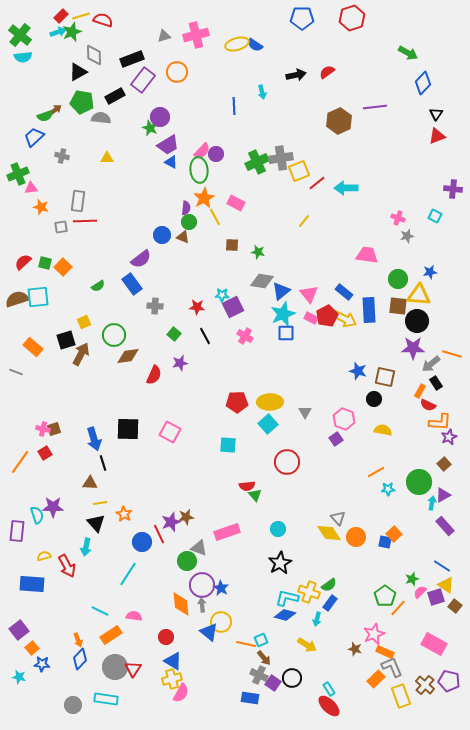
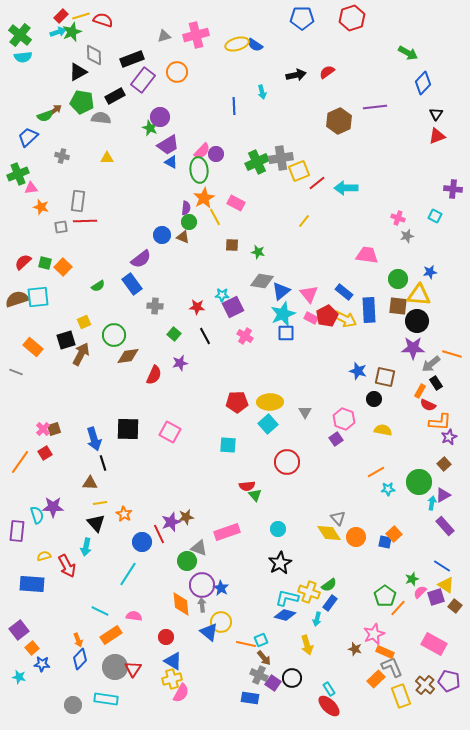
blue trapezoid at (34, 137): moved 6 px left
pink cross at (43, 429): rotated 32 degrees clockwise
yellow arrow at (307, 645): rotated 42 degrees clockwise
